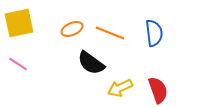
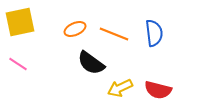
yellow square: moved 1 px right, 1 px up
orange ellipse: moved 3 px right
orange line: moved 4 px right, 1 px down
red semicircle: rotated 124 degrees clockwise
